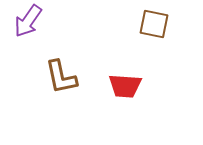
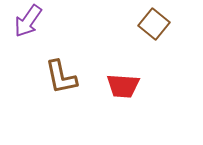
brown square: rotated 28 degrees clockwise
red trapezoid: moved 2 px left
